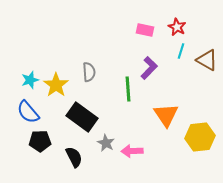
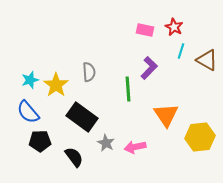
red star: moved 3 px left
pink arrow: moved 3 px right, 4 px up; rotated 10 degrees counterclockwise
black semicircle: rotated 10 degrees counterclockwise
